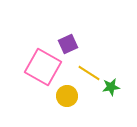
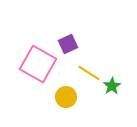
pink square: moved 5 px left, 3 px up
green star: moved 1 px right, 1 px up; rotated 24 degrees counterclockwise
yellow circle: moved 1 px left, 1 px down
